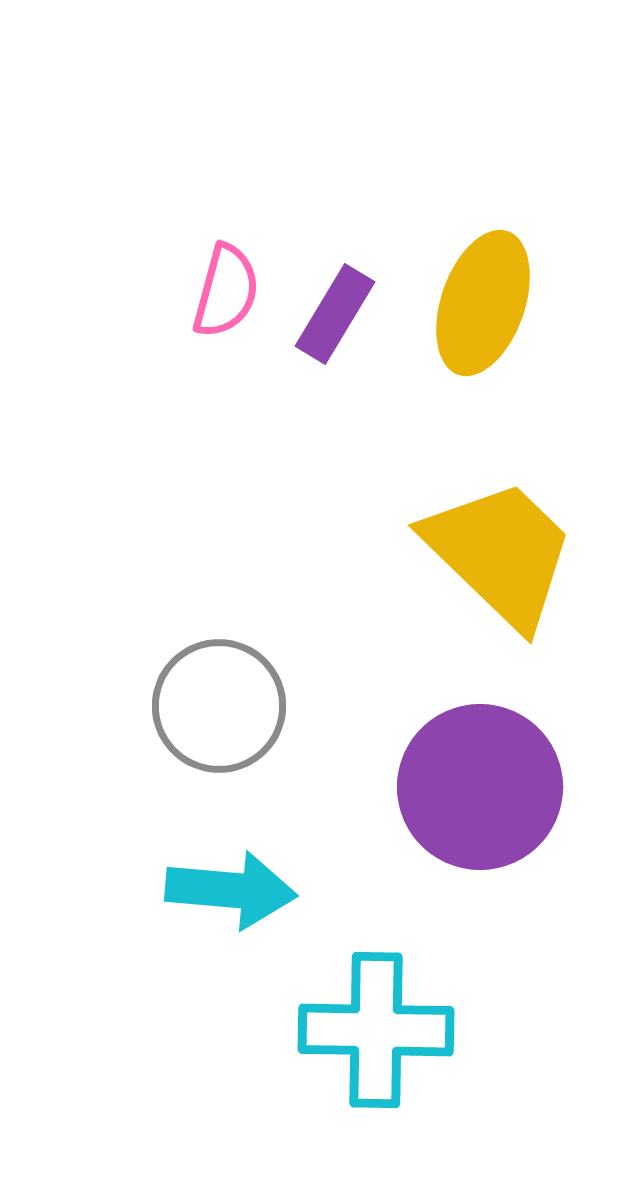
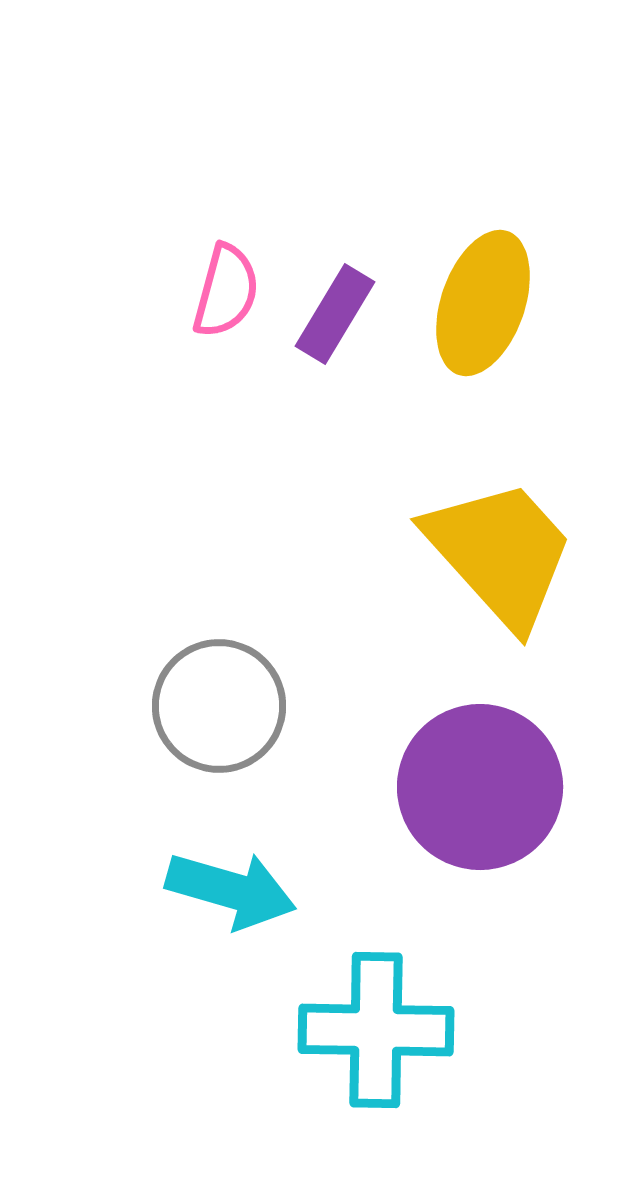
yellow trapezoid: rotated 4 degrees clockwise
cyan arrow: rotated 11 degrees clockwise
